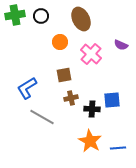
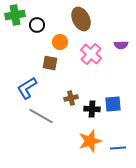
black circle: moved 4 px left, 9 px down
purple semicircle: rotated 24 degrees counterclockwise
brown square: moved 14 px left, 12 px up; rotated 21 degrees clockwise
blue square: moved 1 px right, 4 px down
gray line: moved 1 px left, 1 px up
orange star: rotated 25 degrees clockwise
